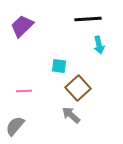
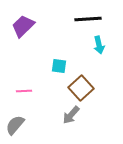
purple trapezoid: moved 1 px right
brown square: moved 3 px right
gray arrow: rotated 90 degrees counterclockwise
gray semicircle: moved 1 px up
